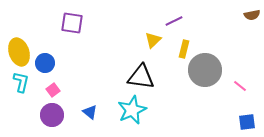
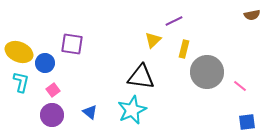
purple square: moved 21 px down
yellow ellipse: rotated 48 degrees counterclockwise
gray circle: moved 2 px right, 2 px down
